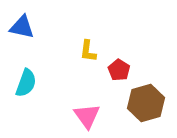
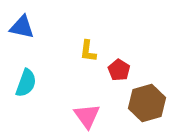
brown hexagon: moved 1 px right
